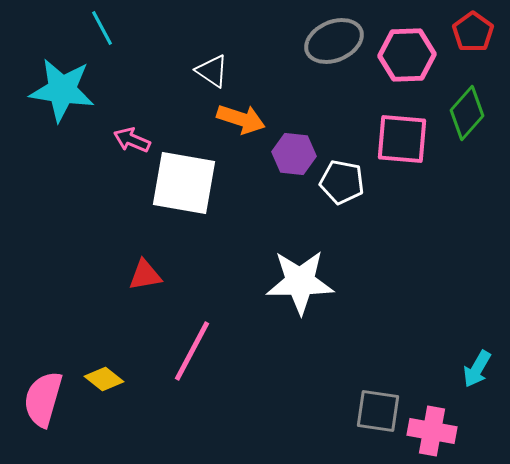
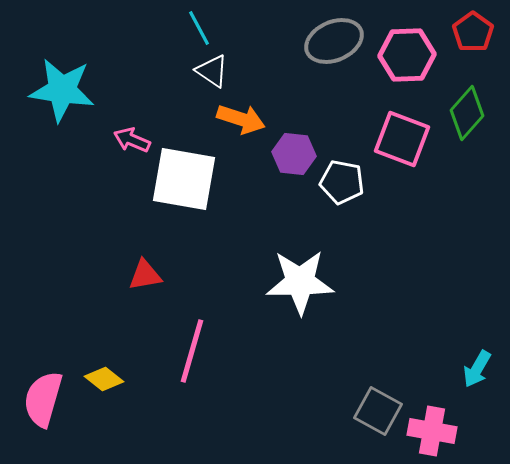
cyan line: moved 97 px right
pink square: rotated 16 degrees clockwise
white square: moved 4 px up
pink line: rotated 12 degrees counterclockwise
gray square: rotated 21 degrees clockwise
